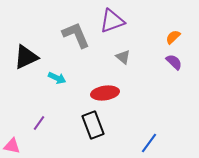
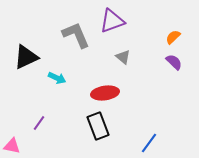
black rectangle: moved 5 px right, 1 px down
